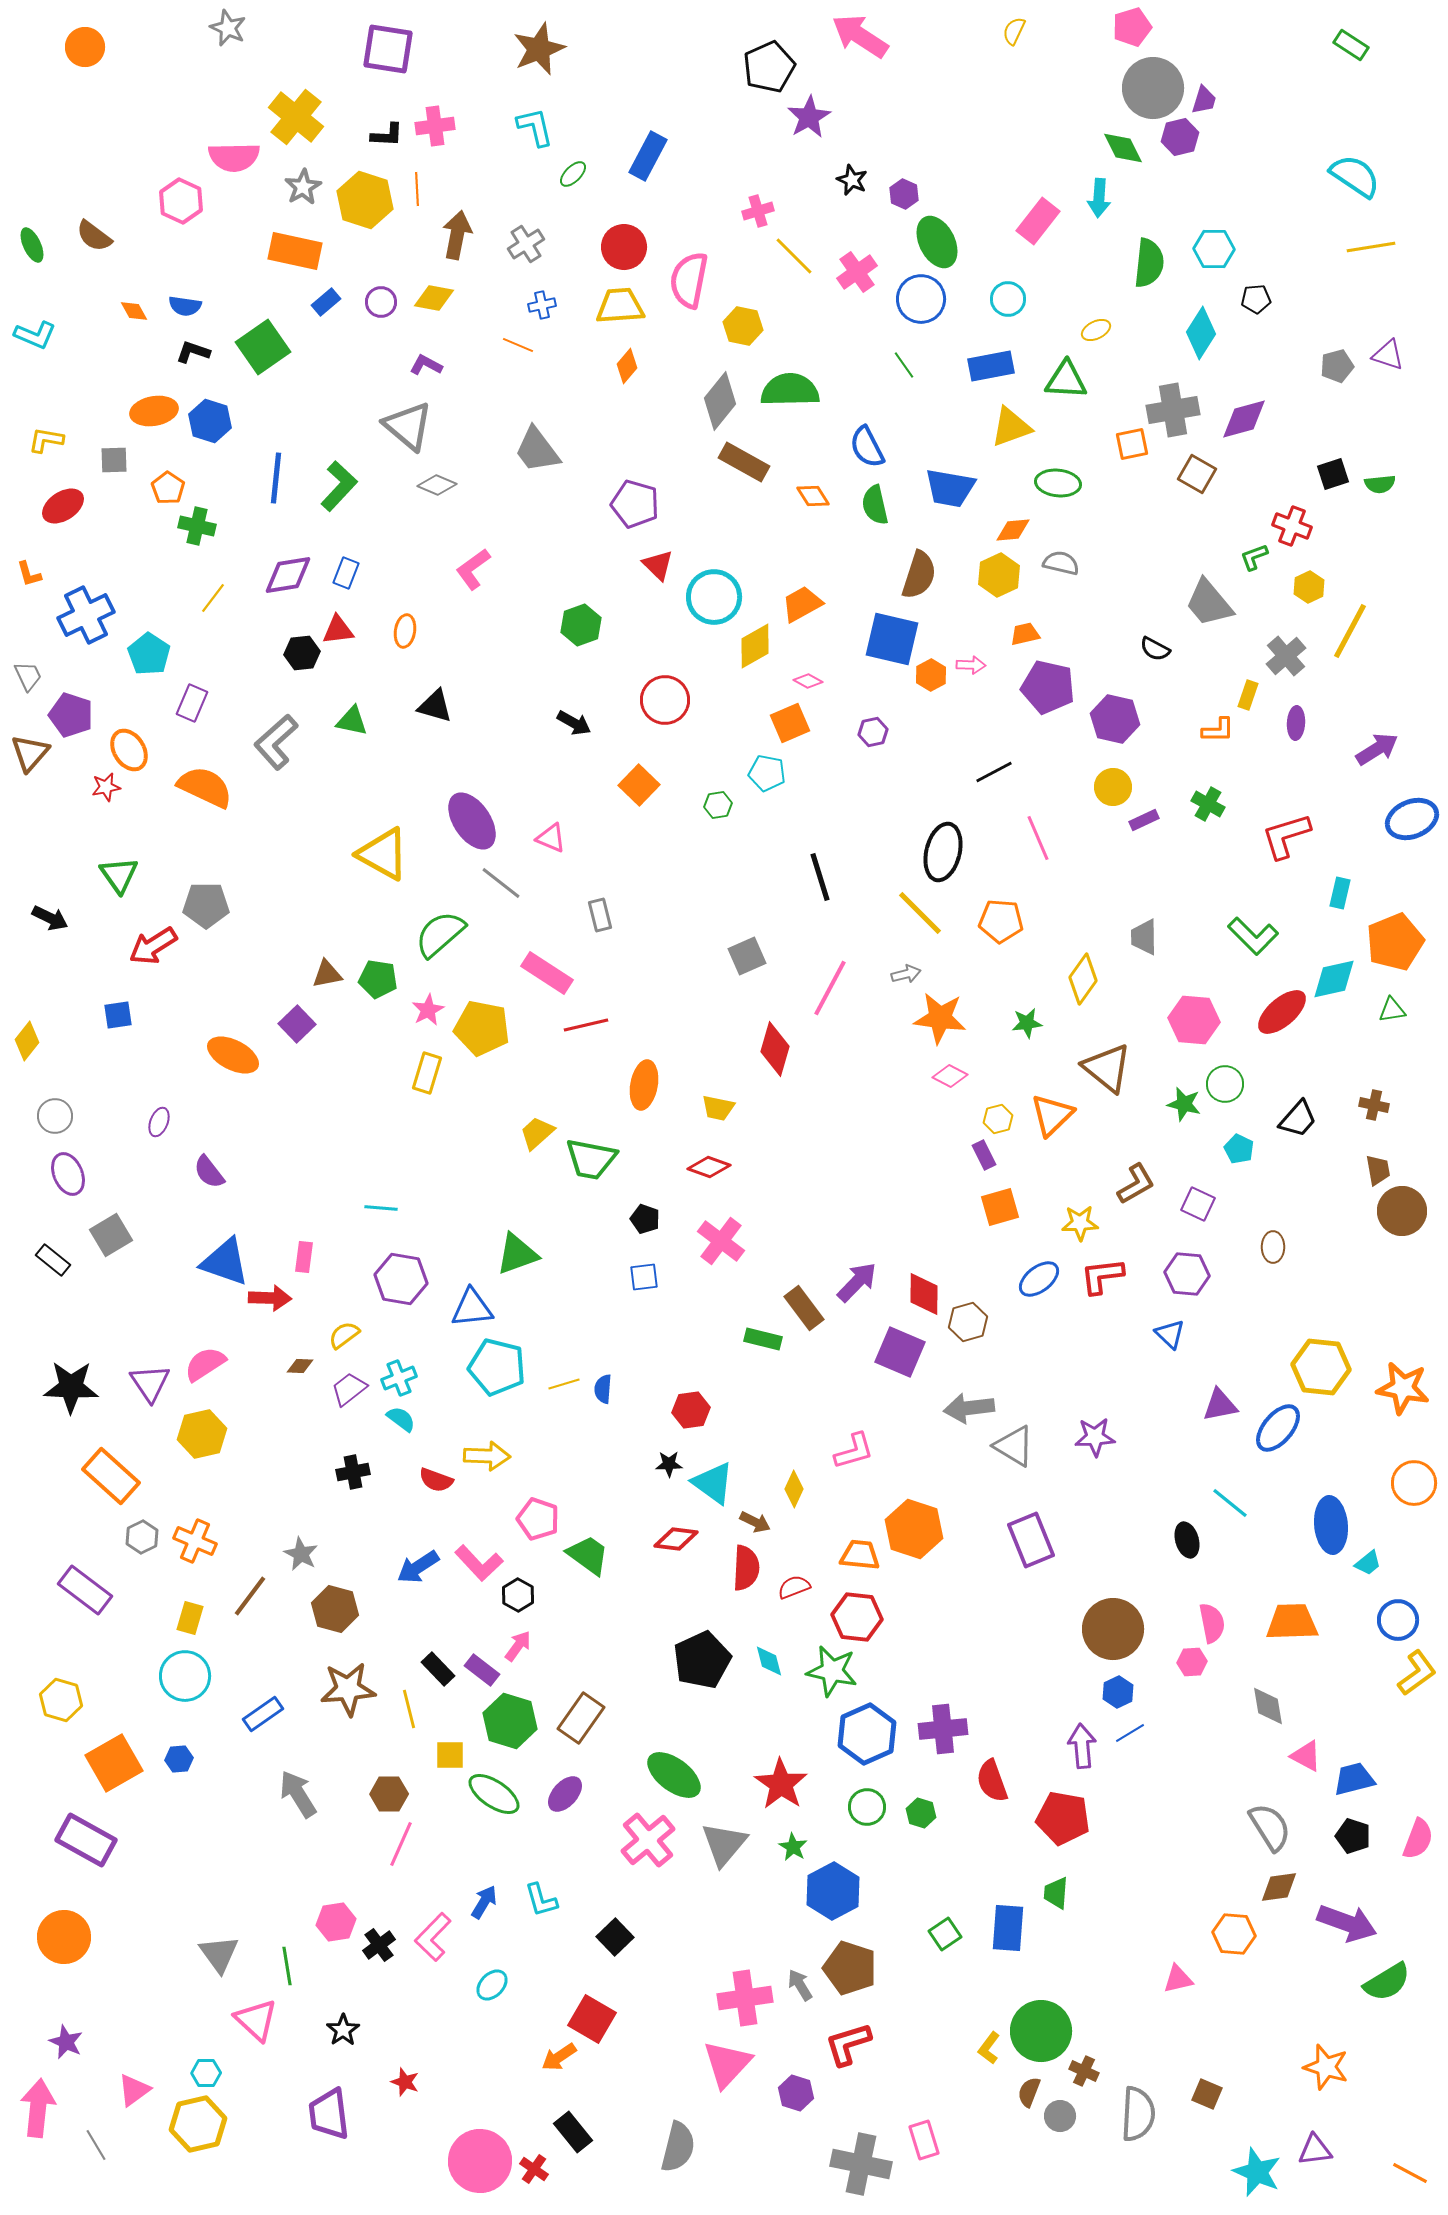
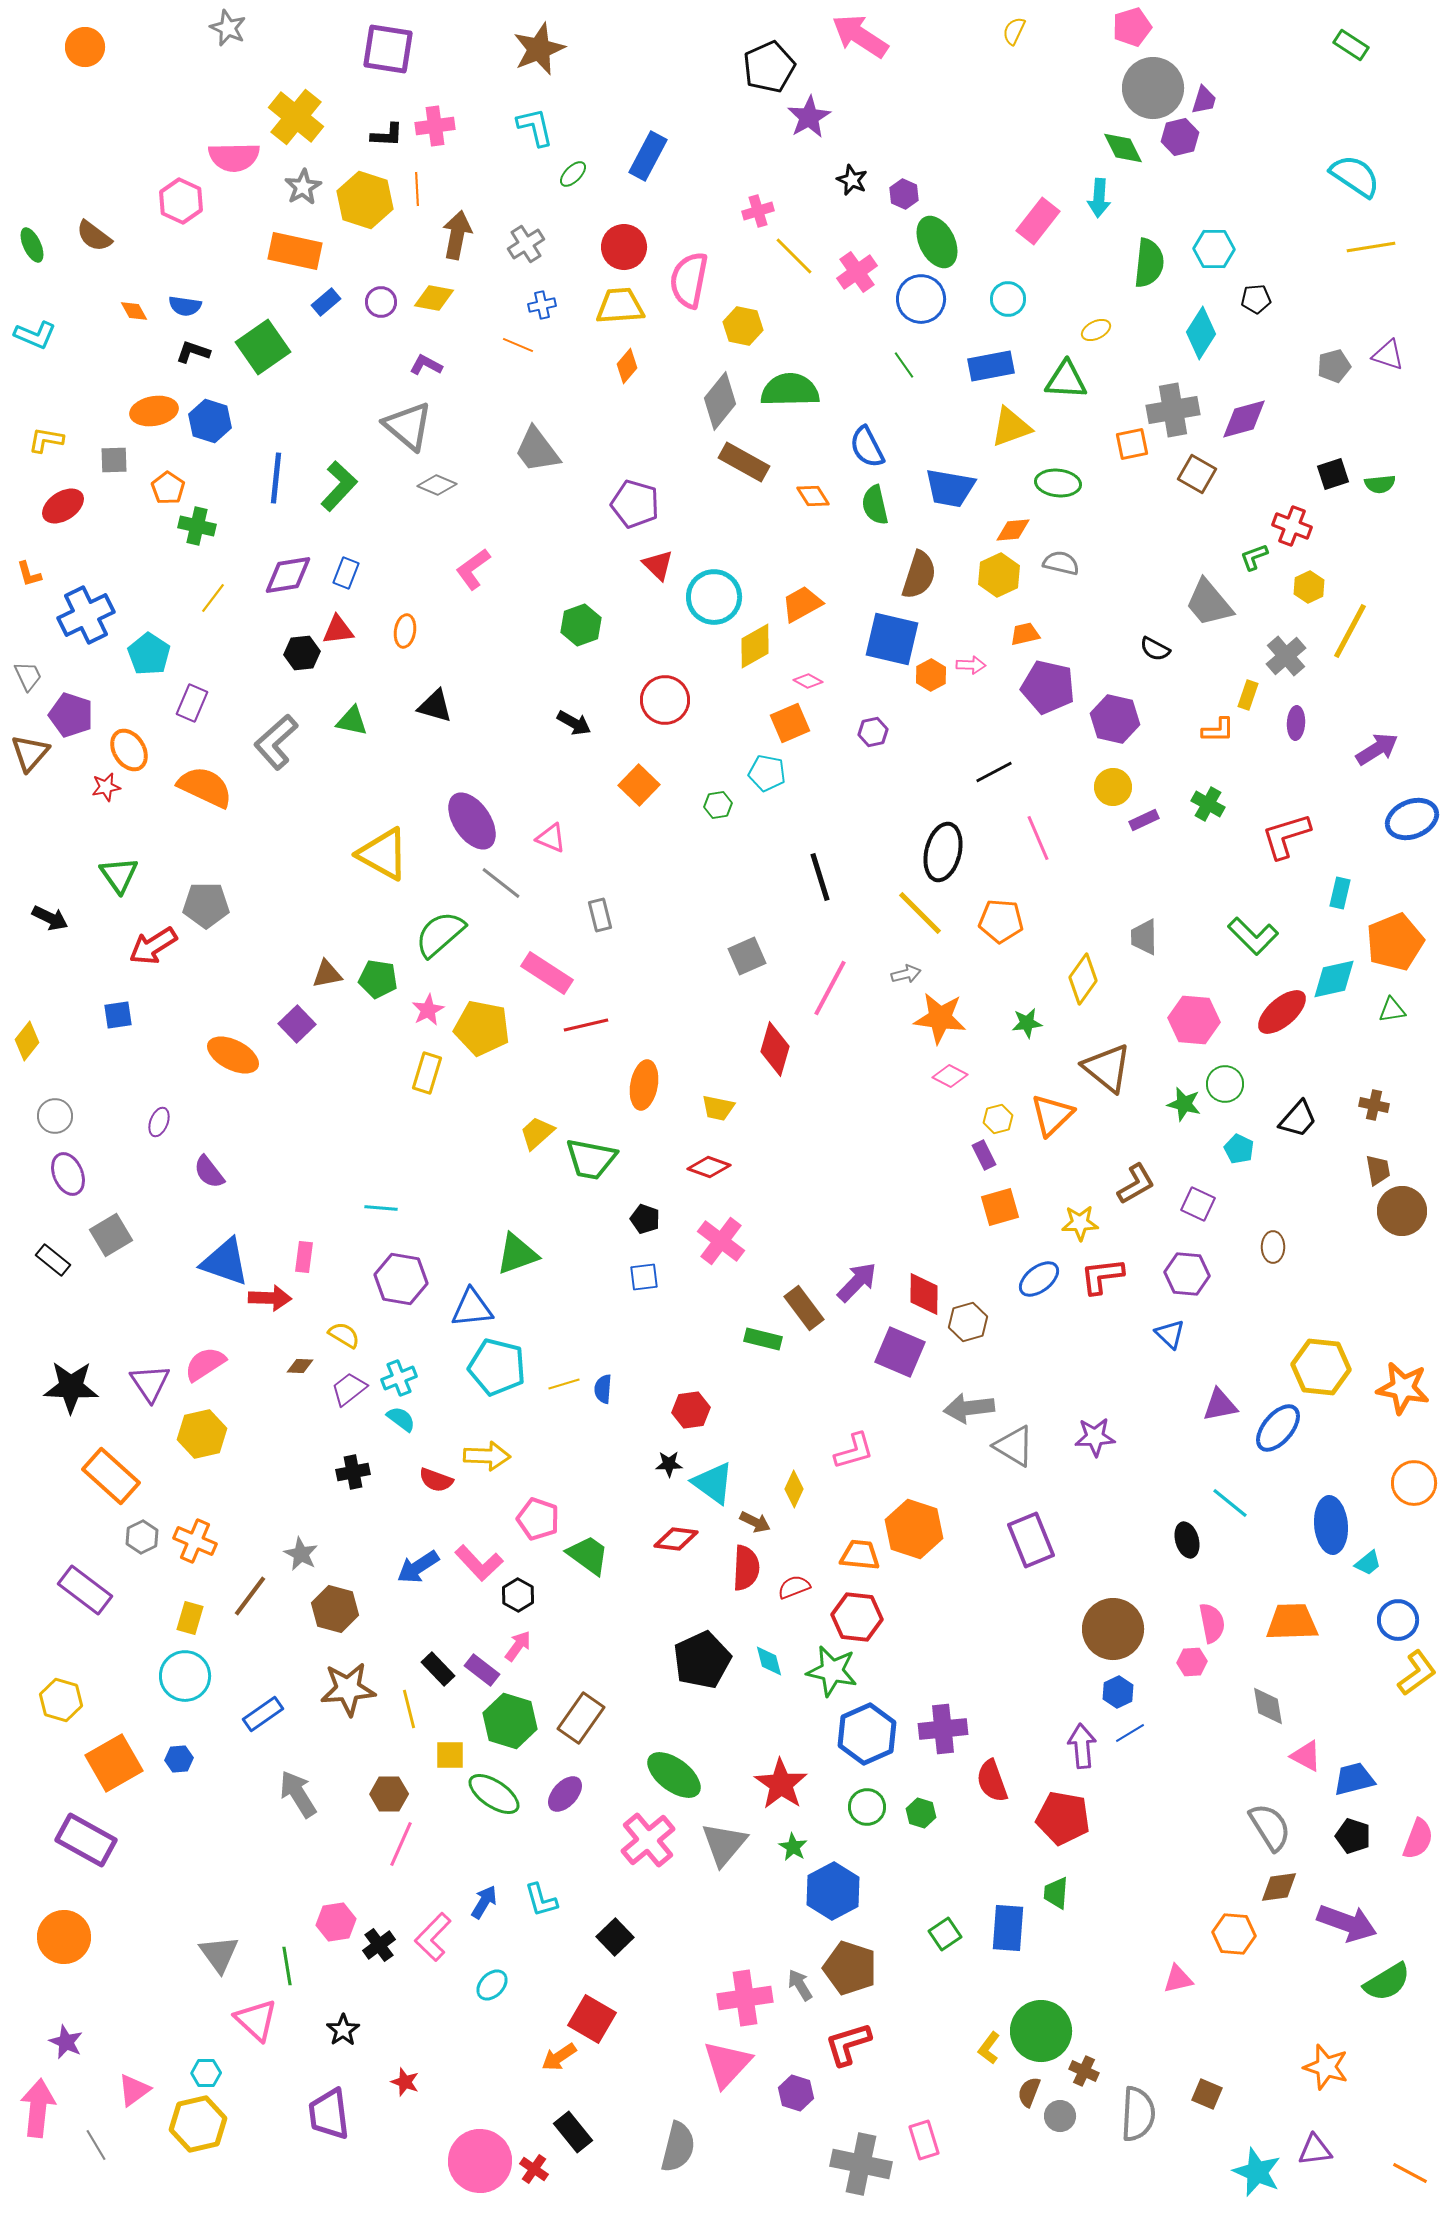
gray pentagon at (1337, 366): moved 3 px left
yellow semicircle at (344, 1335): rotated 68 degrees clockwise
